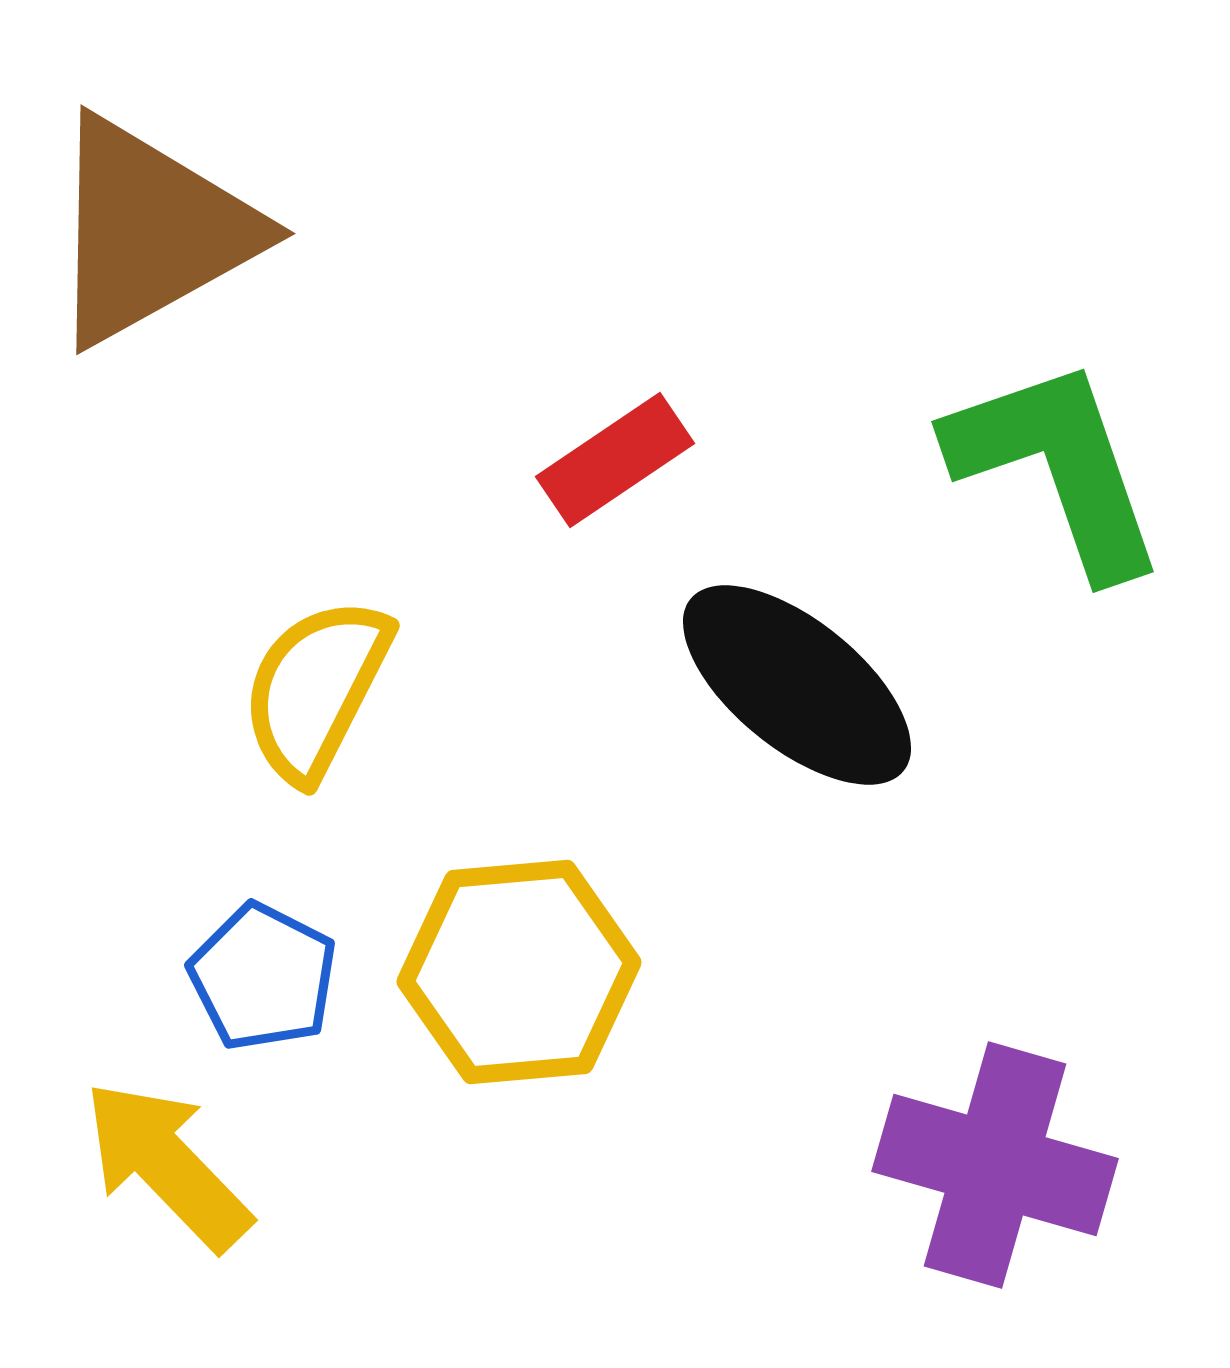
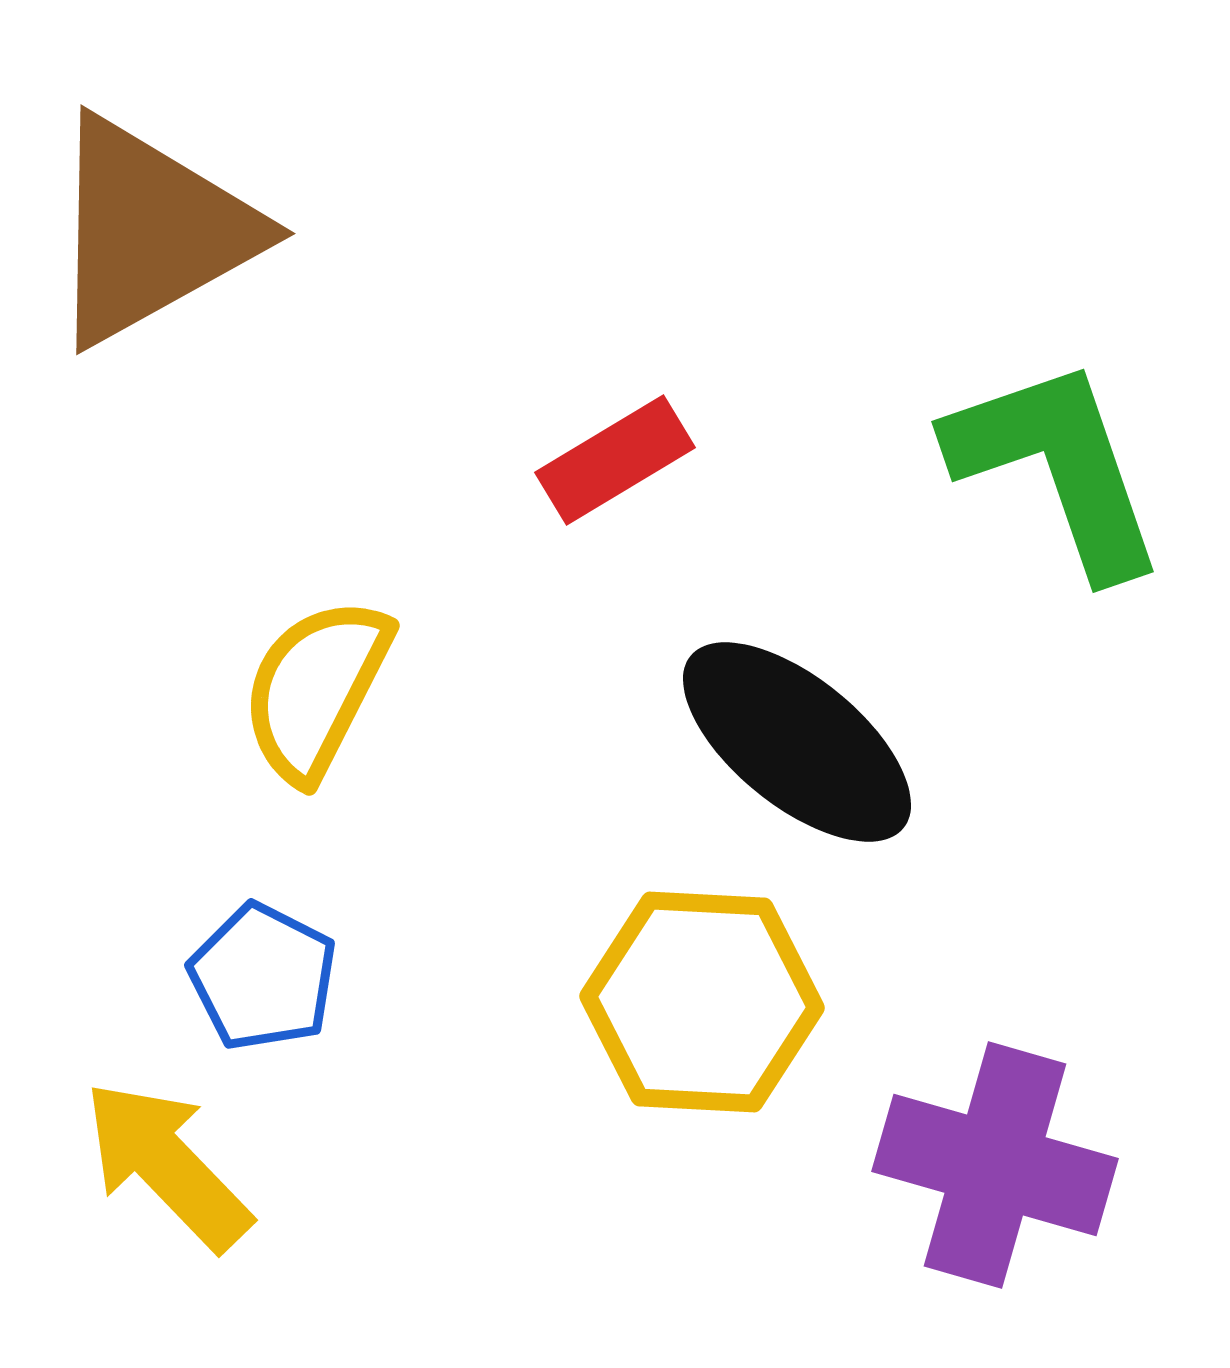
red rectangle: rotated 3 degrees clockwise
black ellipse: moved 57 px down
yellow hexagon: moved 183 px right, 30 px down; rotated 8 degrees clockwise
